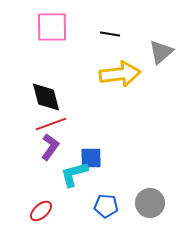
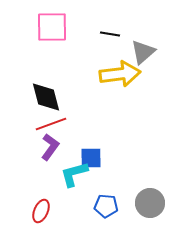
gray triangle: moved 18 px left
red ellipse: rotated 25 degrees counterclockwise
